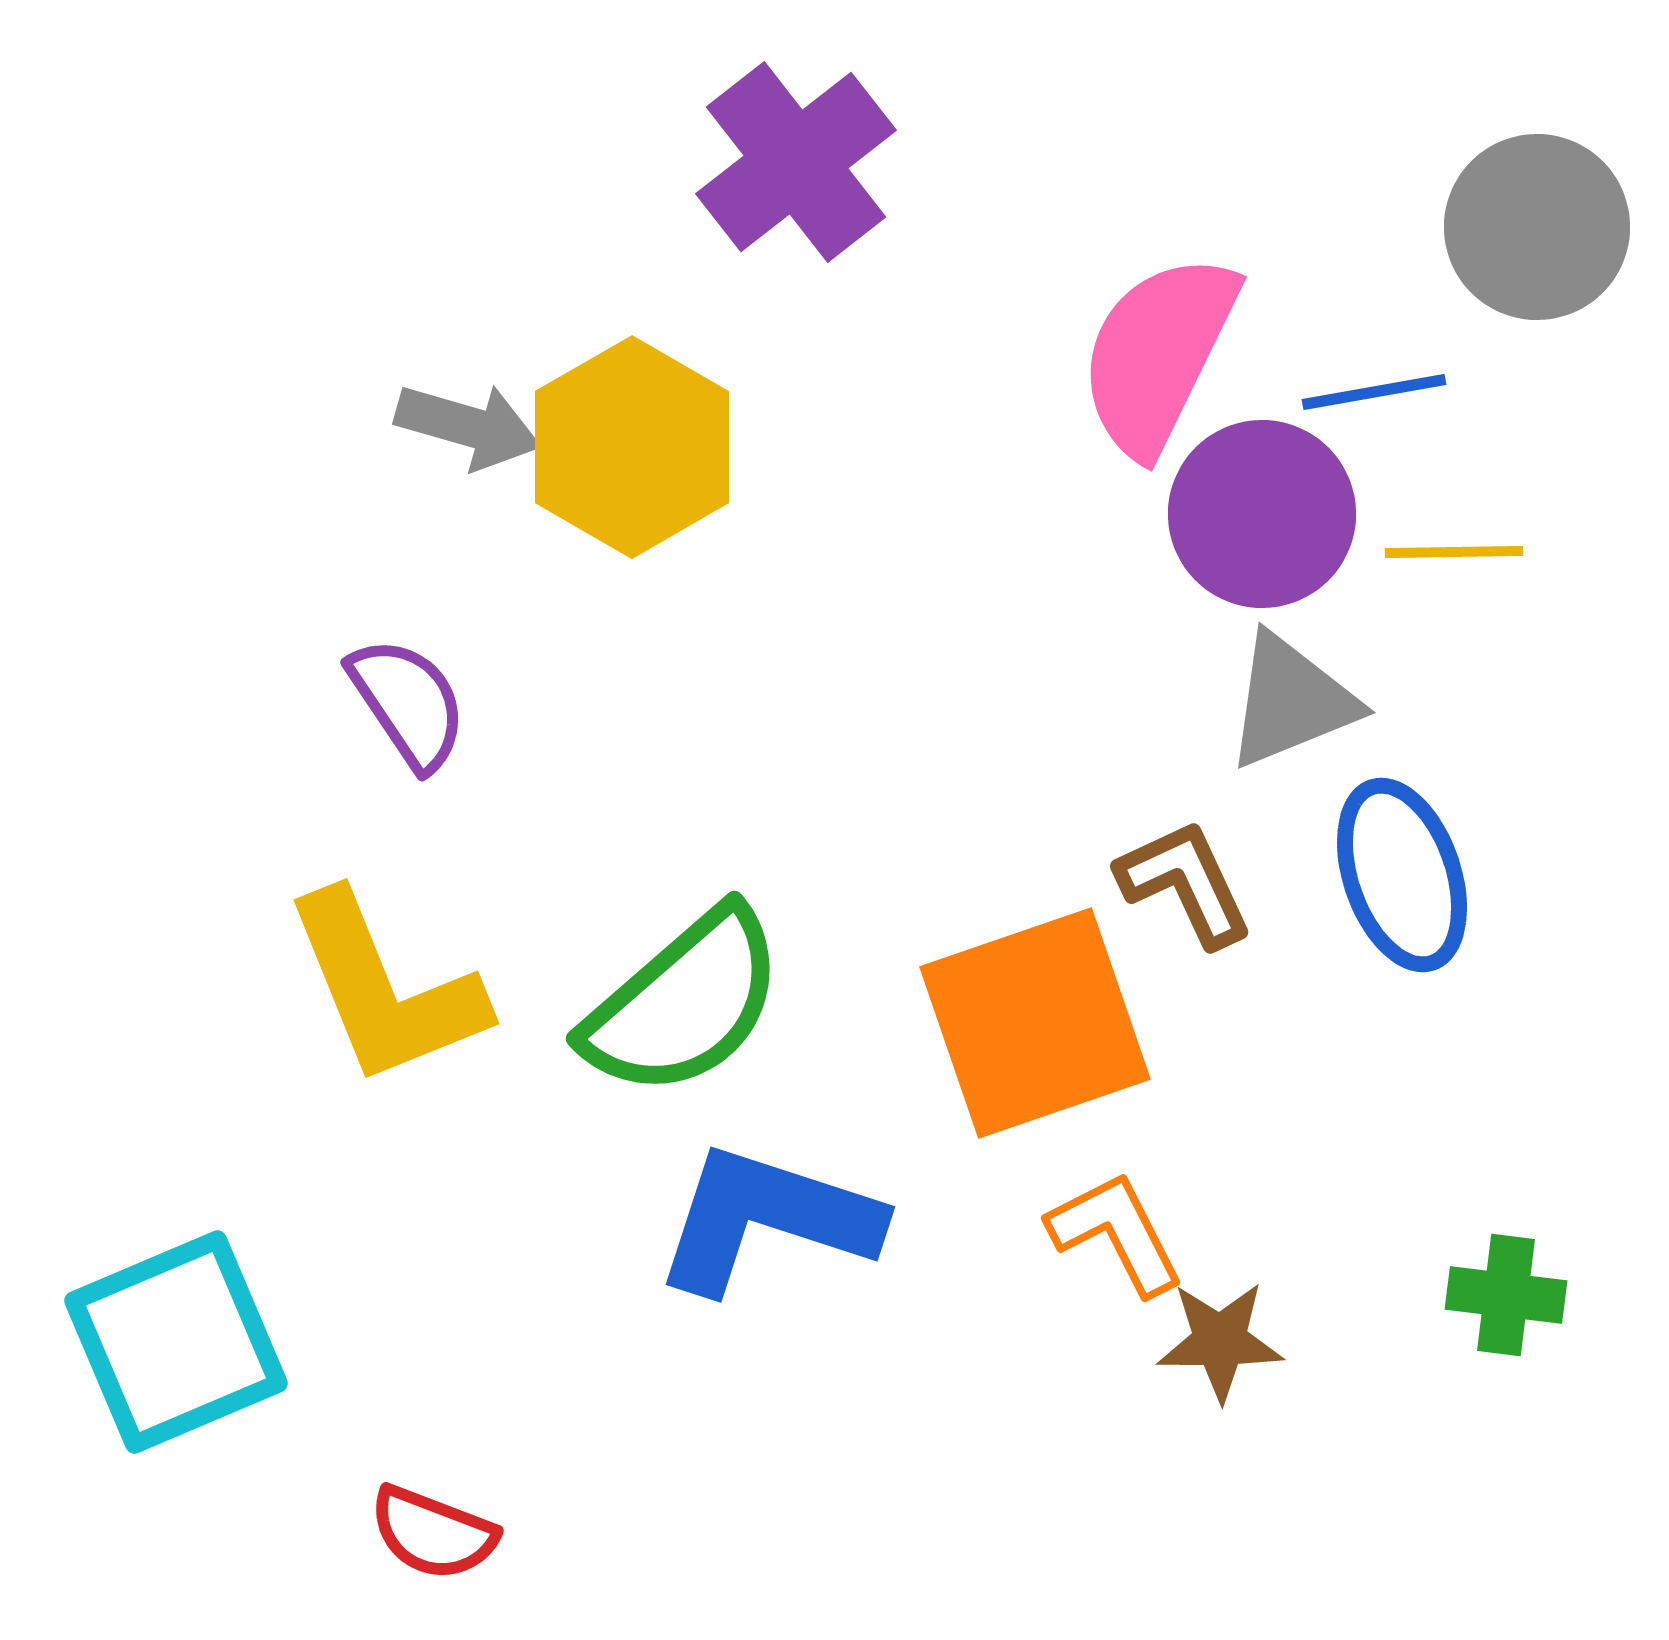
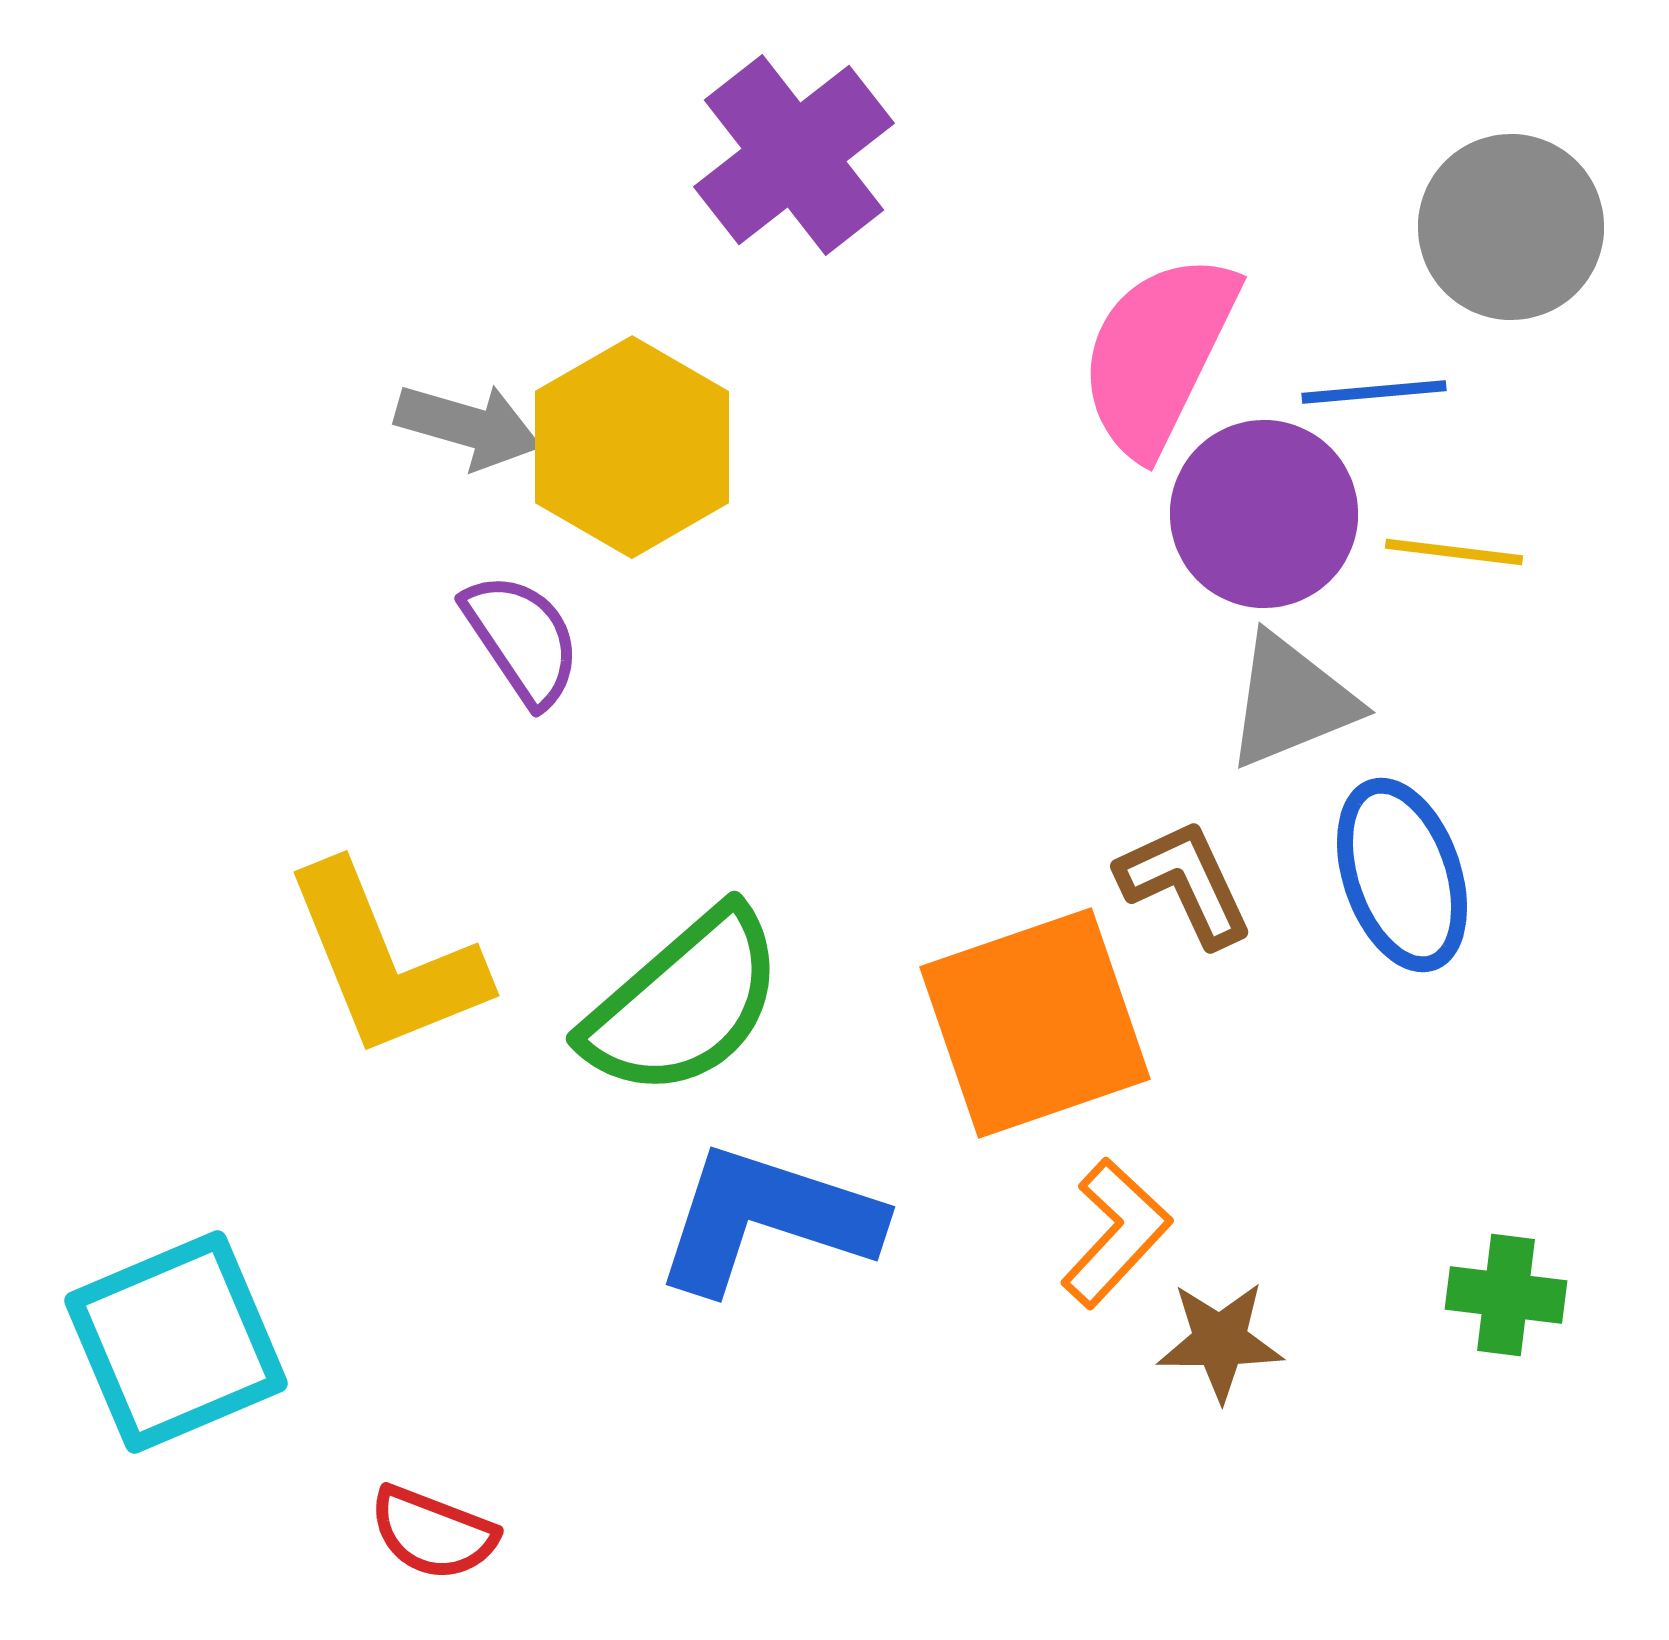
purple cross: moved 2 px left, 7 px up
gray circle: moved 26 px left
blue line: rotated 5 degrees clockwise
purple circle: moved 2 px right
yellow line: rotated 8 degrees clockwise
purple semicircle: moved 114 px right, 64 px up
yellow L-shape: moved 28 px up
orange L-shape: rotated 70 degrees clockwise
